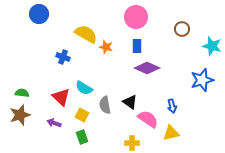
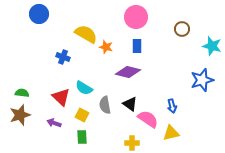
purple diamond: moved 19 px left, 4 px down; rotated 10 degrees counterclockwise
black triangle: moved 2 px down
green rectangle: rotated 16 degrees clockwise
